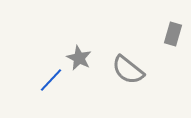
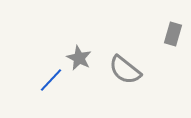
gray semicircle: moved 3 px left
